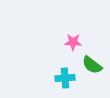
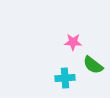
green semicircle: moved 1 px right
